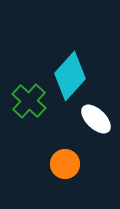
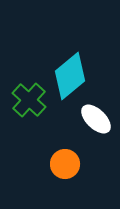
cyan diamond: rotated 9 degrees clockwise
green cross: moved 1 px up
